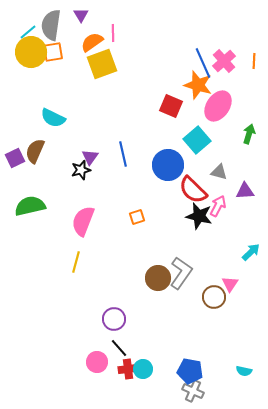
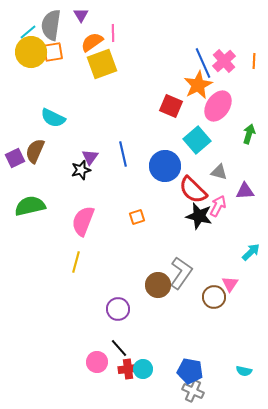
orange star at (198, 85): rotated 28 degrees clockwise
blue circle at (168, 165): moved 3 px left, 1 px down
brown circle at (158, 278): moved 7 px down
purple circle at (114, 319): moved 4 px right, 10 px up
